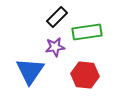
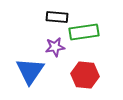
black rectangle: rotated 50 degrees clockwise
green rectangle: moved 3 px left
